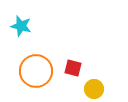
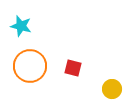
orange circle: moved 6 px left, 5 px up
yellow circle: moved 18 px right
